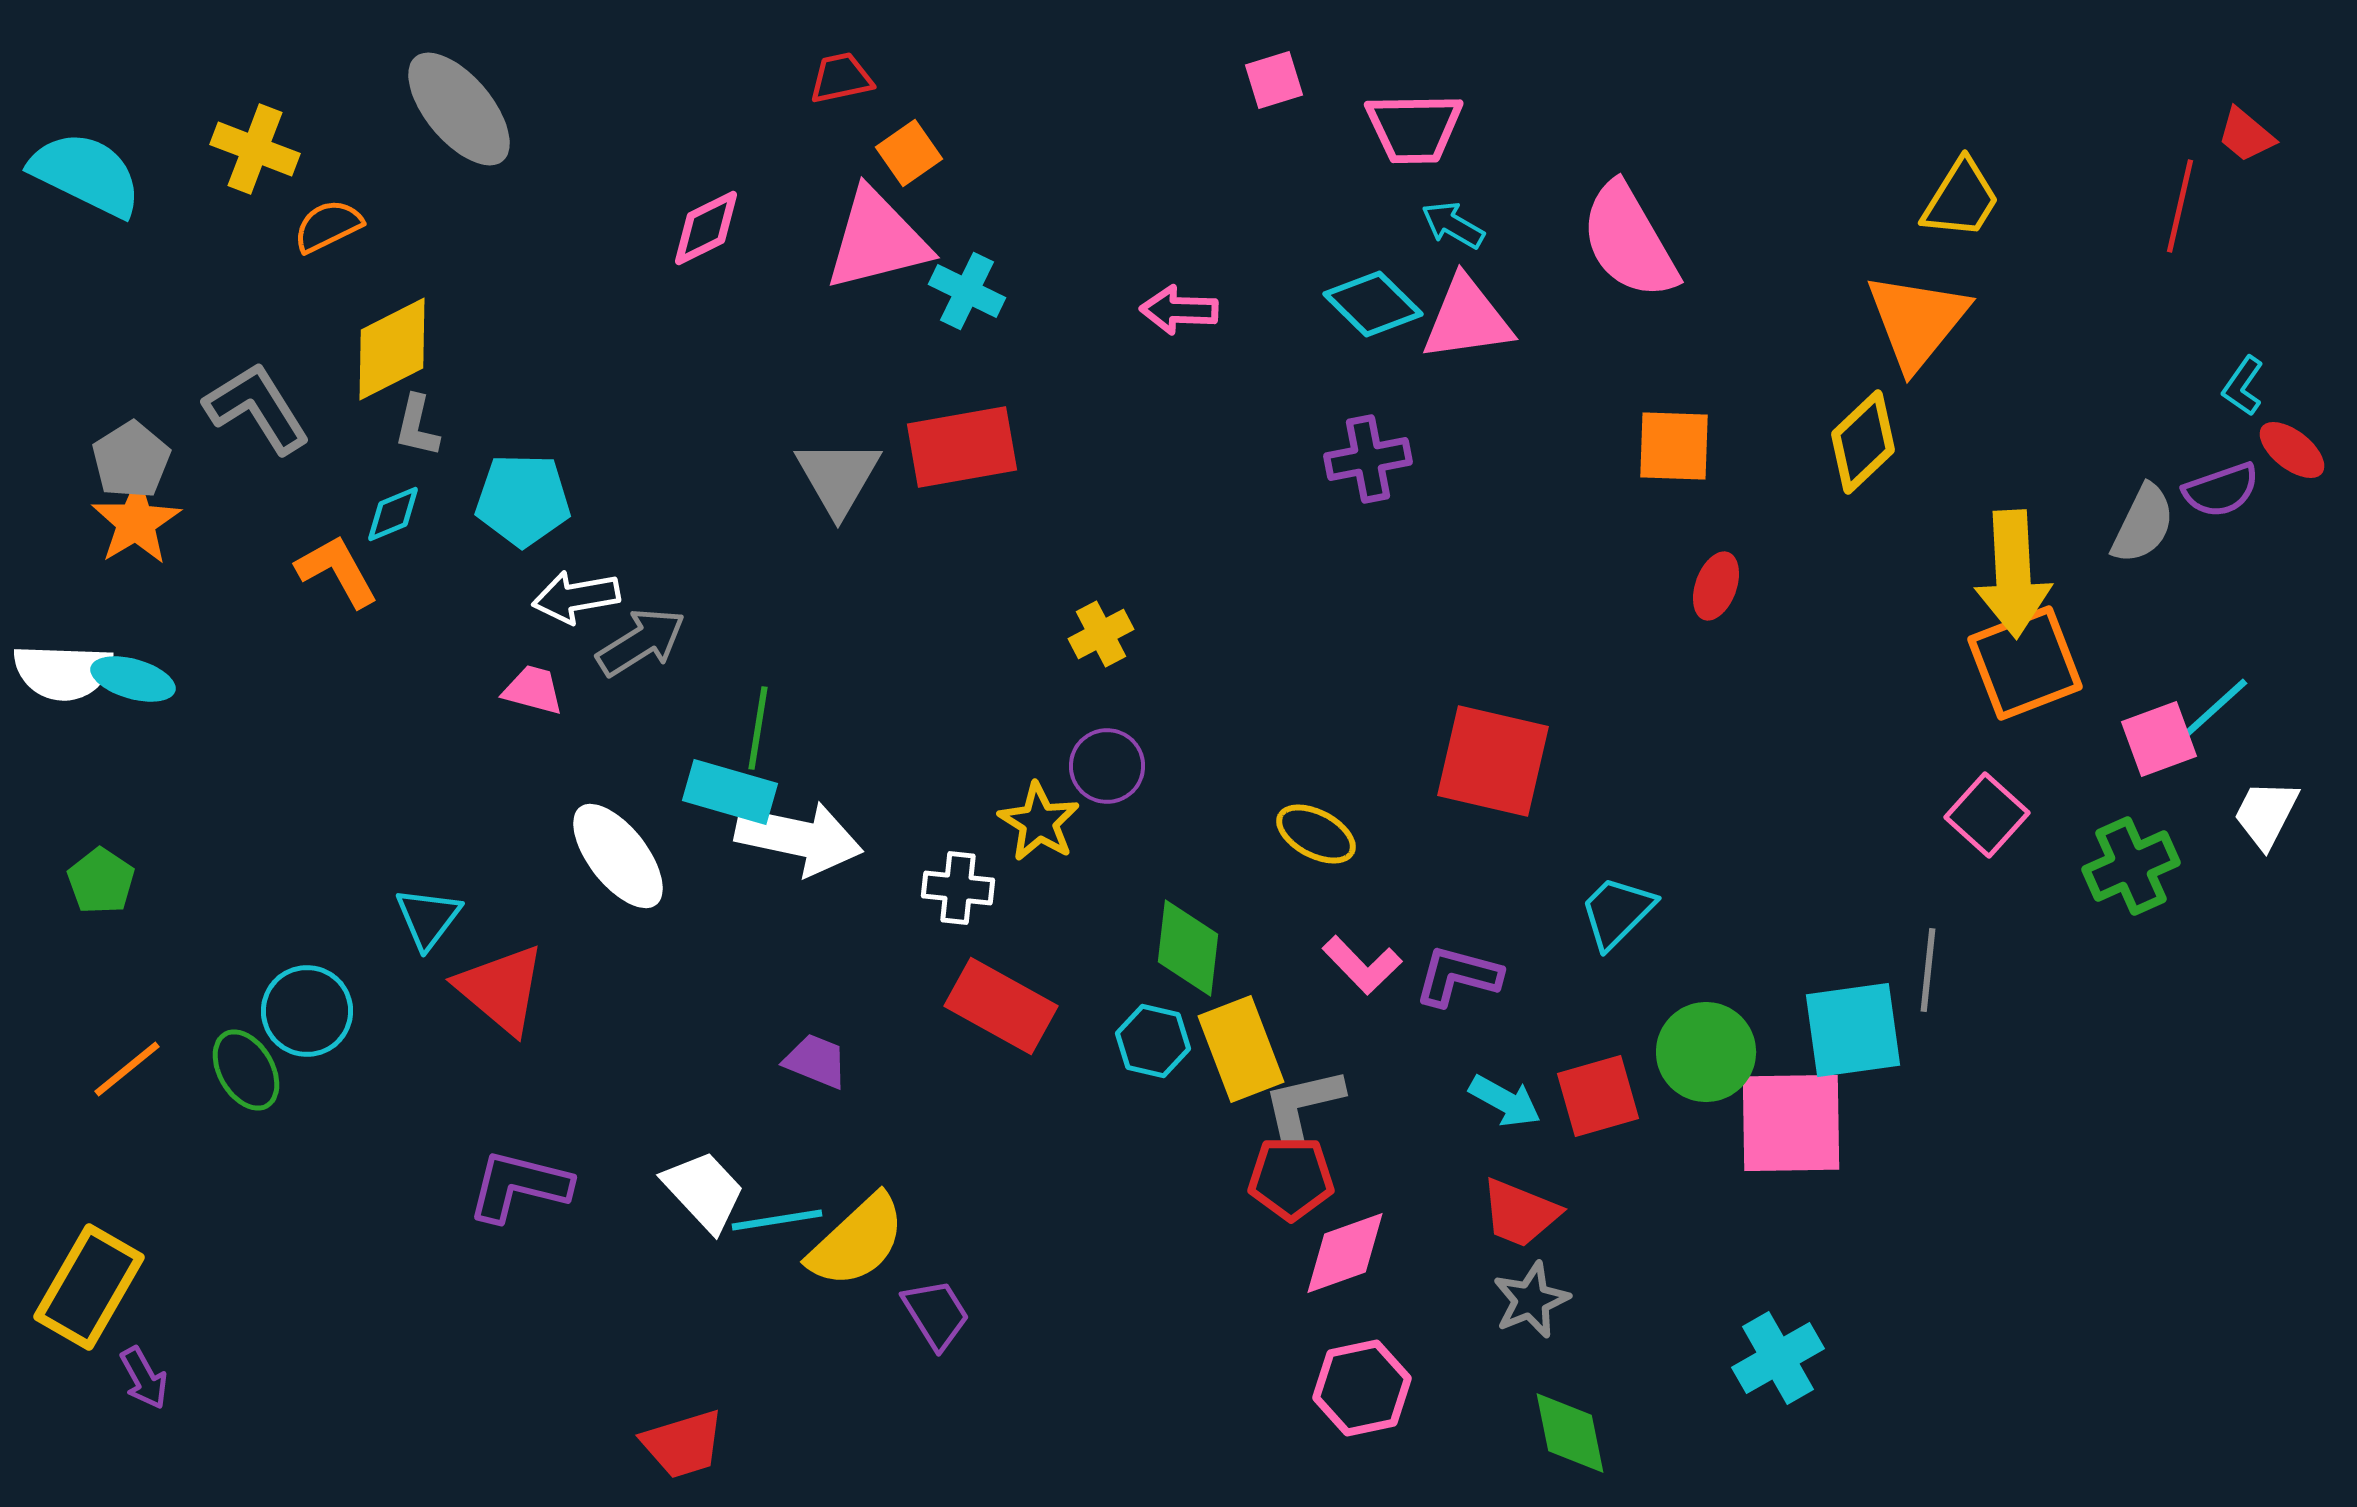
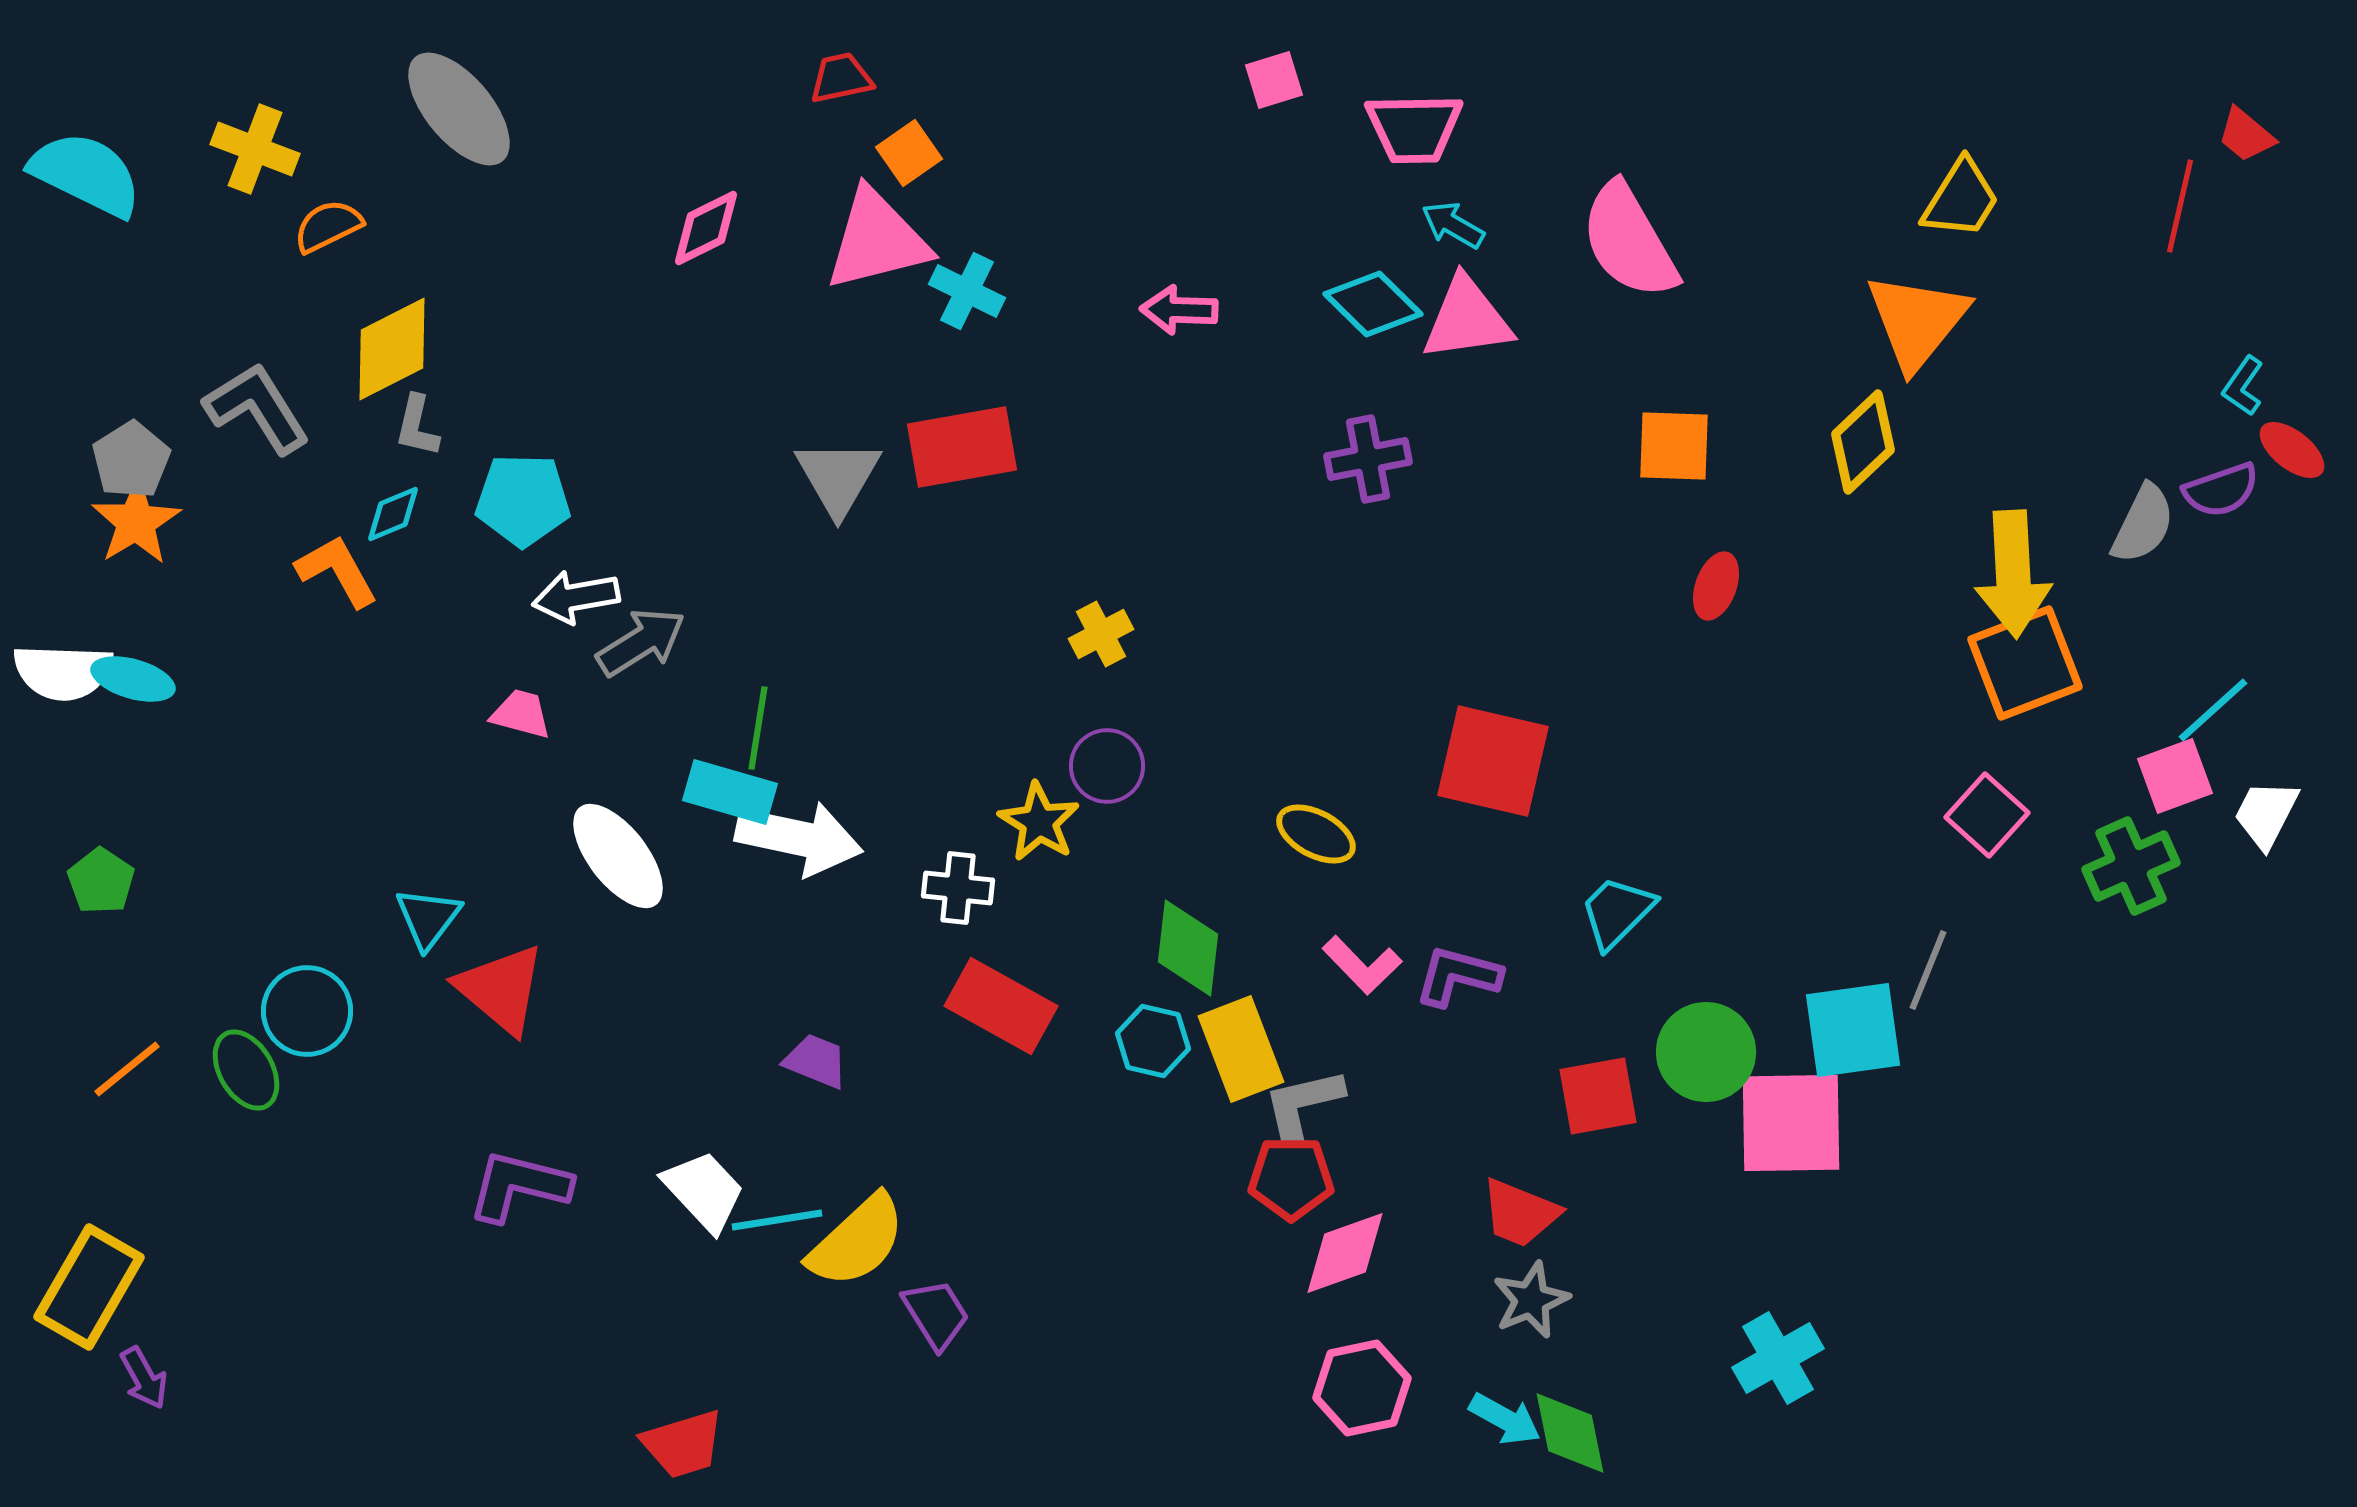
pink trapezoid at (533, 690): moved 12 px left, 24 px down
pink square at (2159, 739): moved 16 px right, 37 px down
gray line at (1928, 970): rotated 16 degrees clockwise
red square at (1598, 1096): rotated 6 degrees clockwise
cyan arrow at (1505, 1101): moved 318 px down
